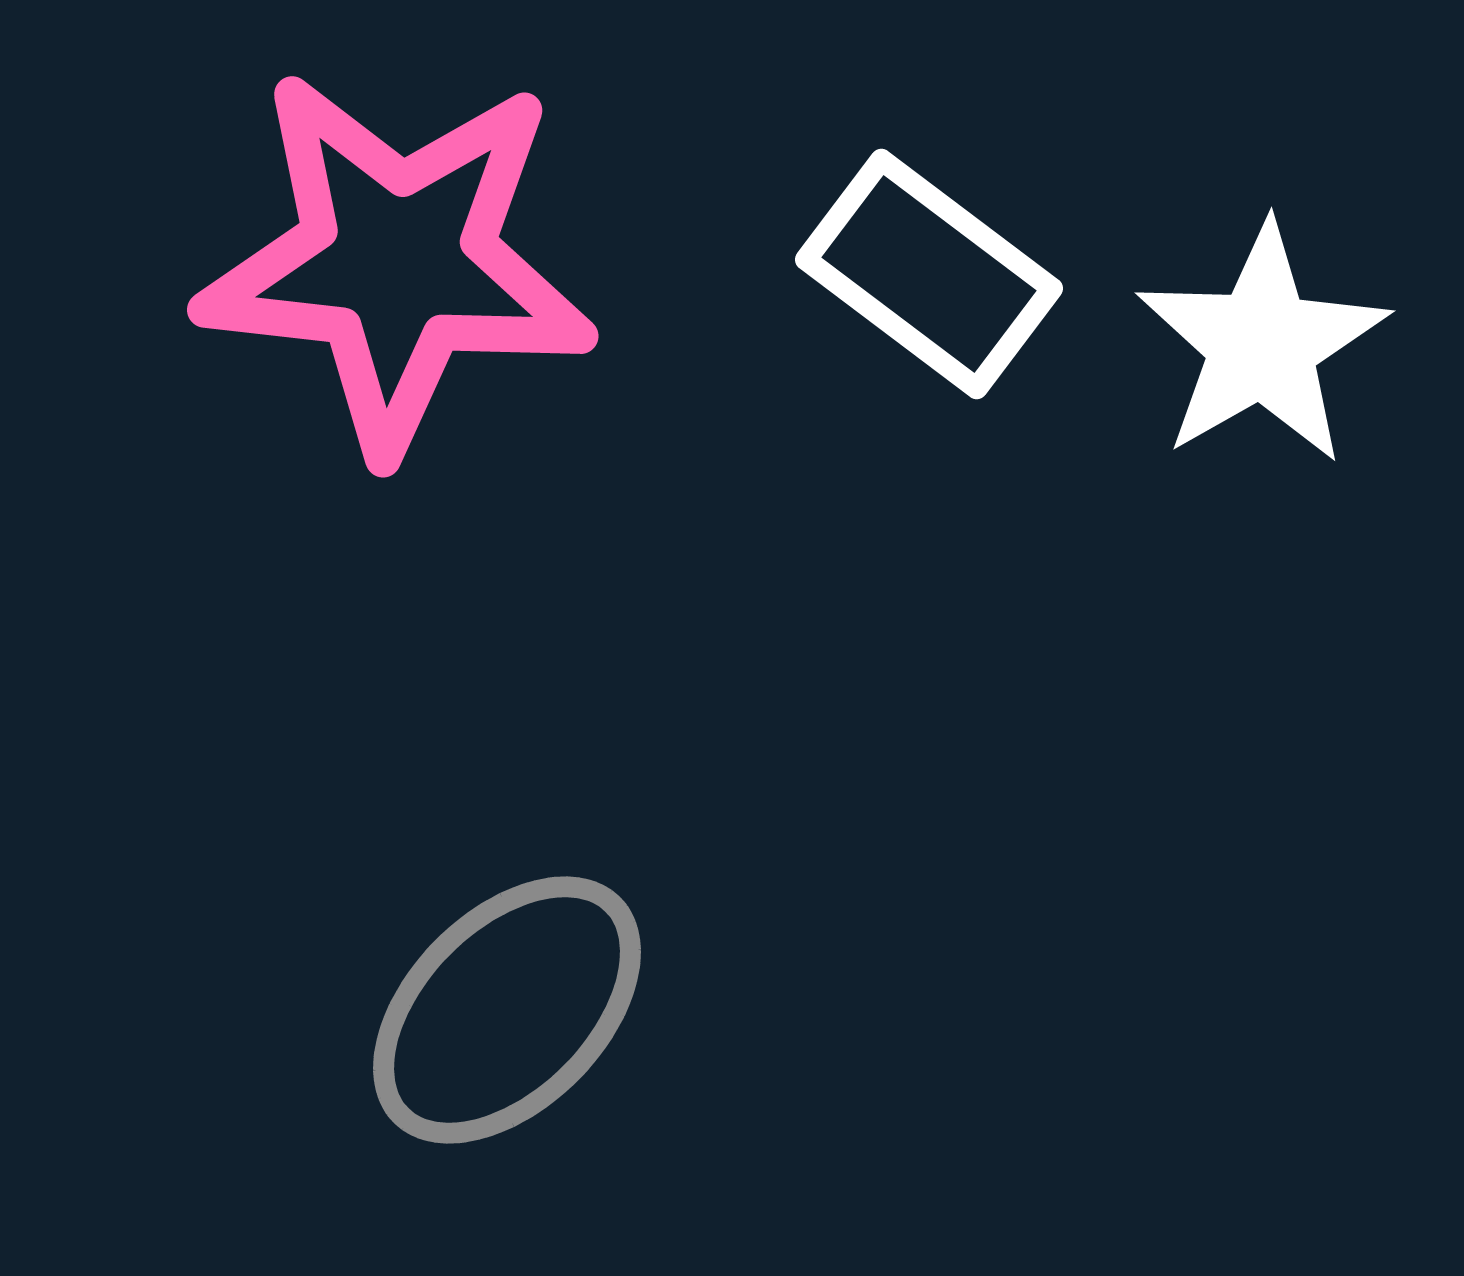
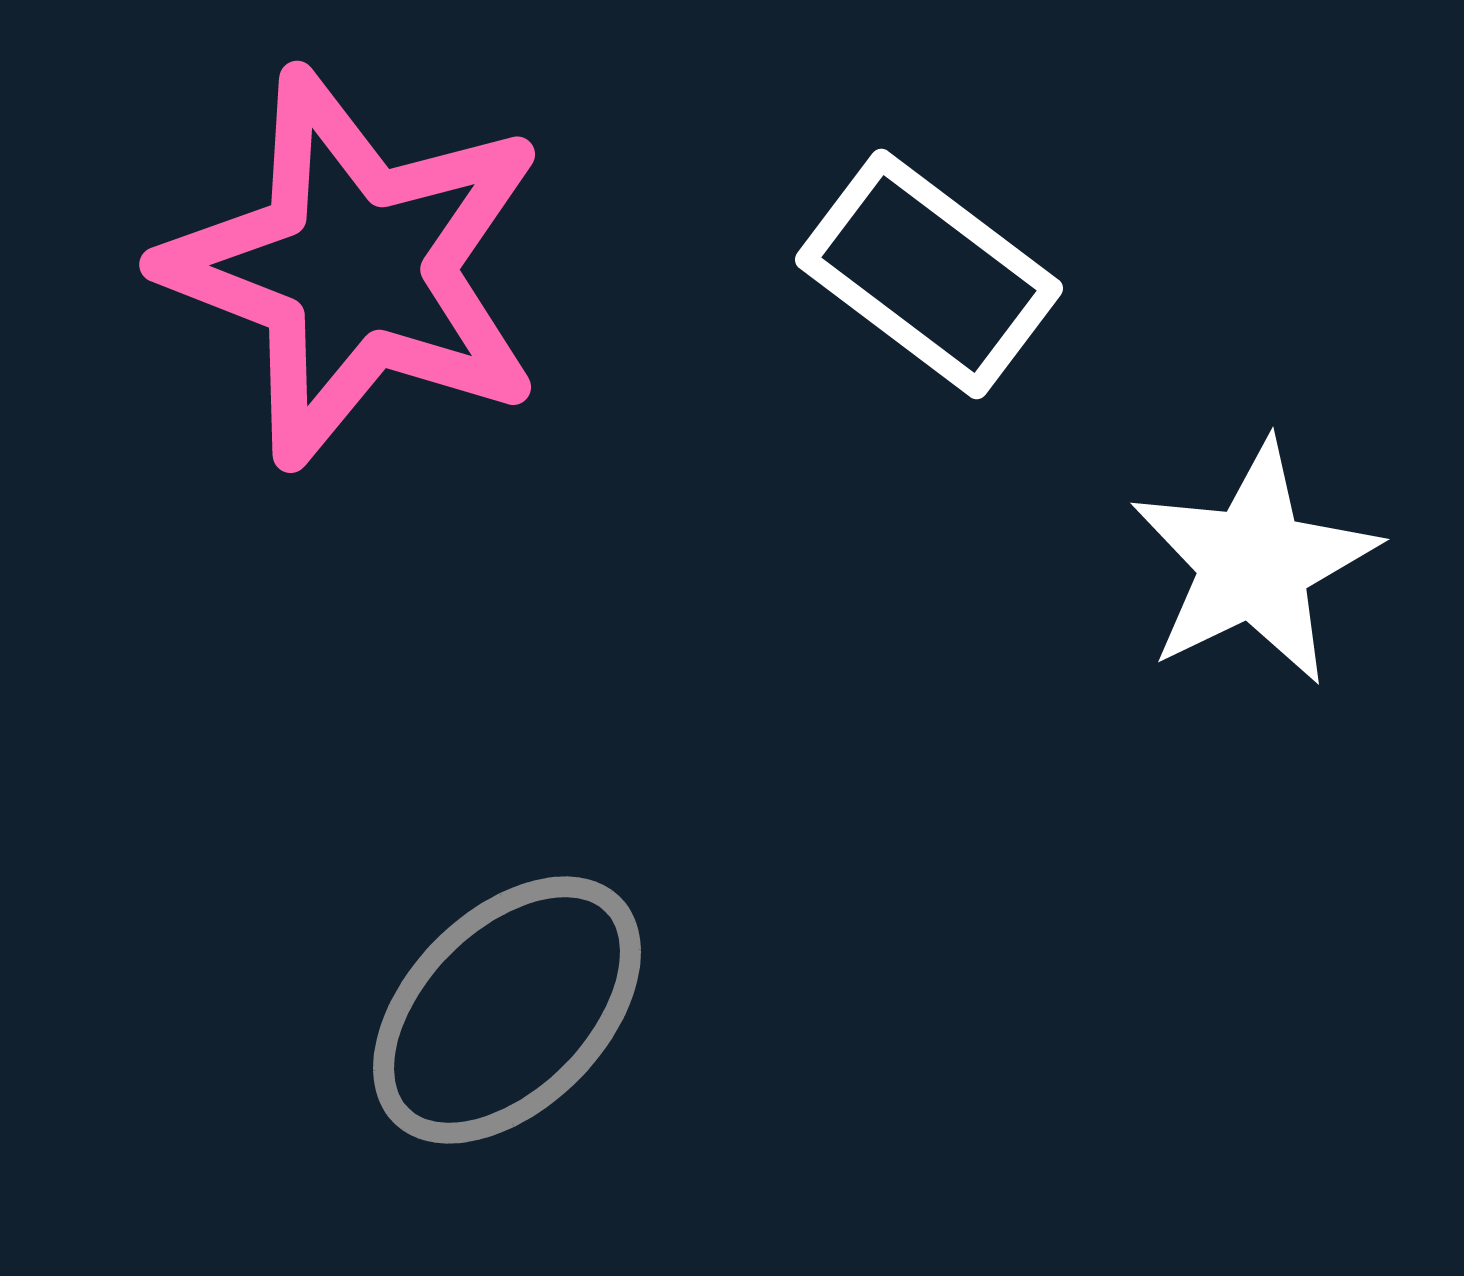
pink star: moved 42 px left, 6 px down; rotated 15 degrees clockwise
white star: moved 8 px left, 219 px down; rotated 4 degrees clockwise
